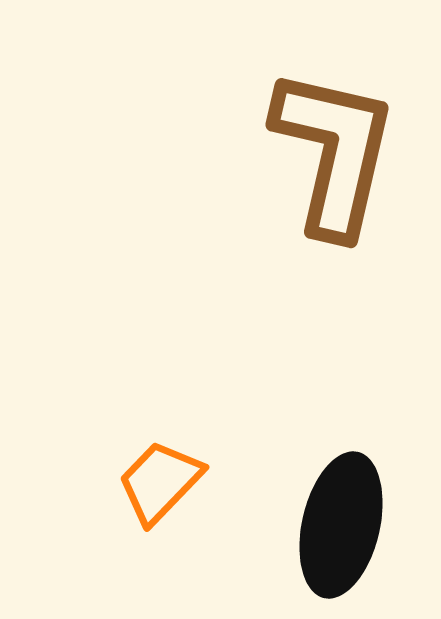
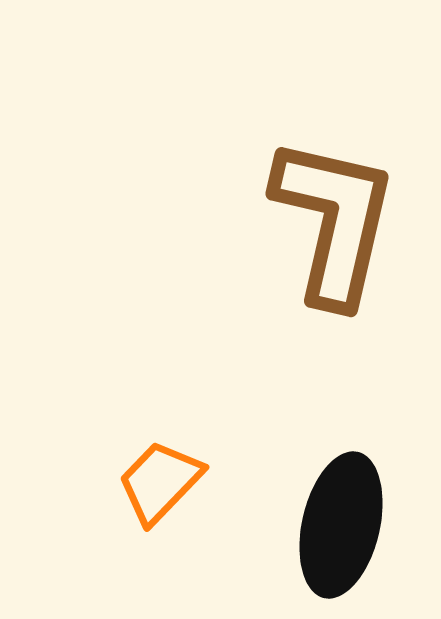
brown L-shape: moved 69 px down
